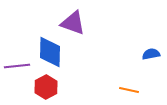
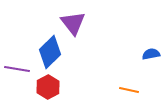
purple triangle: rotated 32 degrees clockwise
blue diamond: rotated 44 degrees clockwise
purple line: moved 3 px down; rotated 15 degrees clockwise
red hexagon: moved 2 px right
